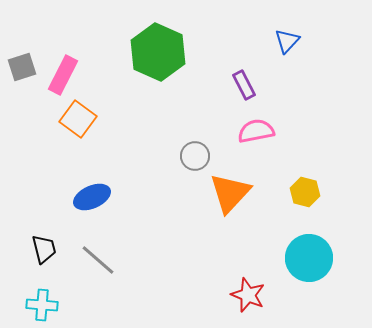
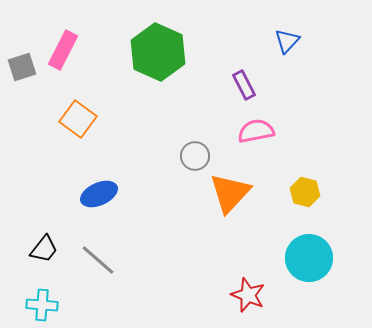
pink rectangle: moved 25 px up
blue ellipse: moved 7 px right, 3 px up
black trapezoid: rotated 52 degrees clockwise
